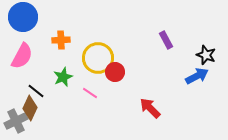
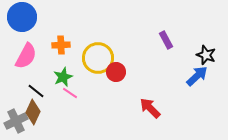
blue circle: moved 1 px left
orange cross: moved 5 px down
pink semicircle: moved 4 px right
red circle: moved 1 px right
blue arrow: rotated 15 degrees counterclockwise
pink line: moved 20 px left
brown diamond: moved 3 px right, 4 px down
